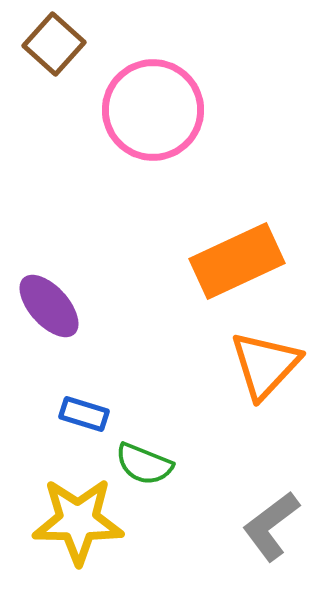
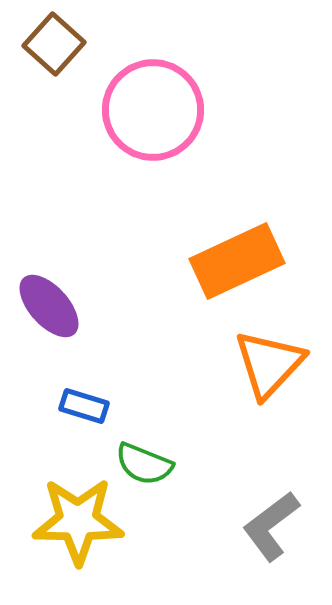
orange triangle: moved 4 px right, 1 px up
blue rectangle: moved 8 px up
